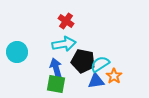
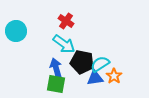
cyan arrow: rotated 45 degrees clockwise
cyan circle: moved 1 px left, 21 px up
black pentagon: moved 1 px left, 1 px down
blue triangle: moved 1 px left, 3 px up
